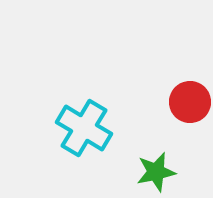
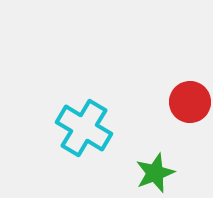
green star: moved 1 px left, 1 px down; rotated 9 degrees counterclockwise
